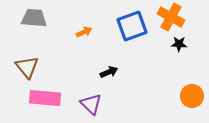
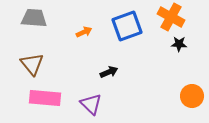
blue square: moved 5 px left
brown triangle: moved 5 px right, 3 px up
